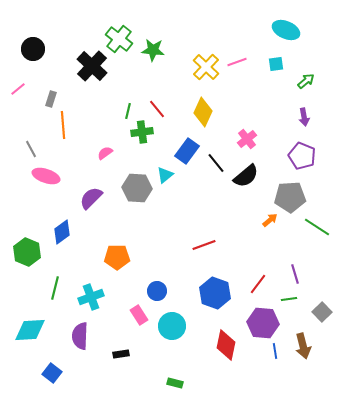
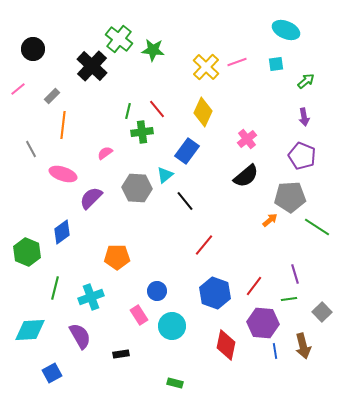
gray rectangle at (51, 99): moved 1 px right, 3 px up; rotated 28 degrees clockwise
orange line at (63, 125): rotated 12 degrees clockwise
black line at (216, 163): moved 31 px left, 38 px down
pink ellipse at (46, 176): moved 17 px right, 2 px up
red line at (204, 245): rotated 30 degrees counterclockwise
red line at (258, 284): moved 4 px left, 2 px down
purple semicircle at (80, 336): rotated 148 degrees clockwise
blue square at (52, 373): rotated 24 degrees clockwise
